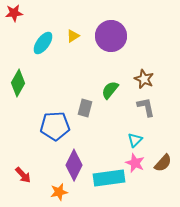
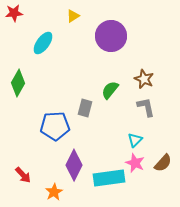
yellow triangle: moved 20 px up
orange star: moved 5 px left; rotated 18 degrees counterclockwise
